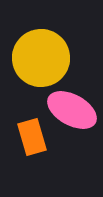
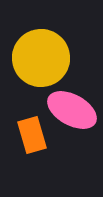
orange rectangle: moved 2 px up
